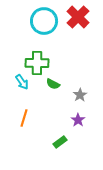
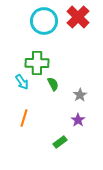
green semicircle: rotated 144 degrees counterclockwise
